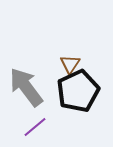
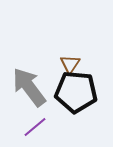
gray arrow: moved 3 px right
black pentagon: moved 2 px left, 1 px down; rotated 30 degrees clockwise
